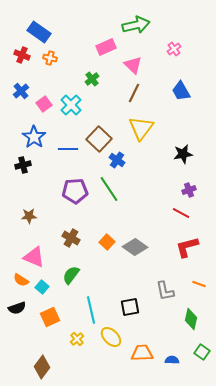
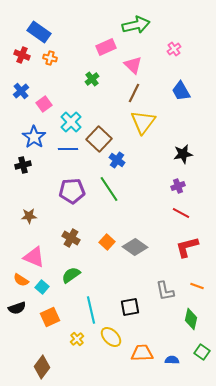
cyan cross at (71, 105): moved 17 px down
yellow triangle at (141, 128): moved 2 px right, 6 px up
purple cross at (189, 190): moved 11 px left, 4 px up
purple pentagon at (75, 191): moved 3 px left
green semicircle at (71, 275): rotated 18 degrees clockwise
orange line at (199, 284): moved 2 px left, 2 px down
